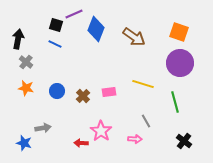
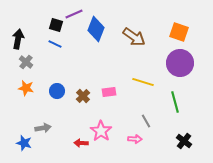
yellow line: moved 2 px up
